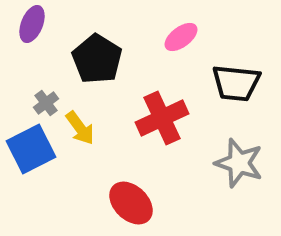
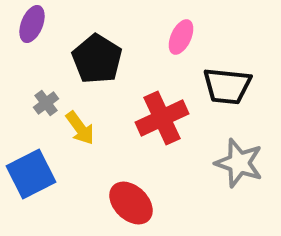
pink ellipse: rotated 28 degrees counterclockwise
black trapezoid: moved 9 px left, 3 px down
blue square: moved 25 px down
